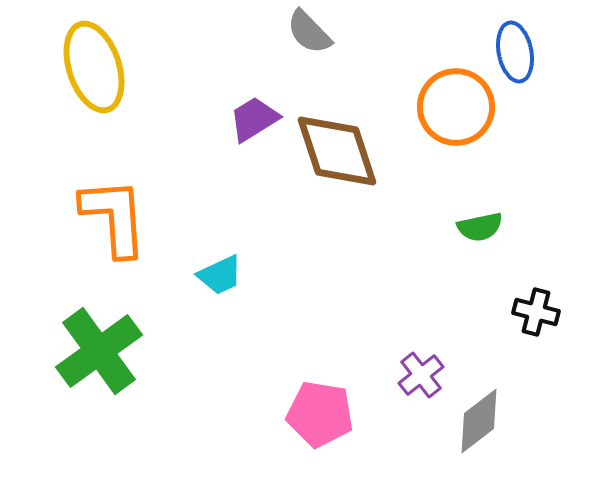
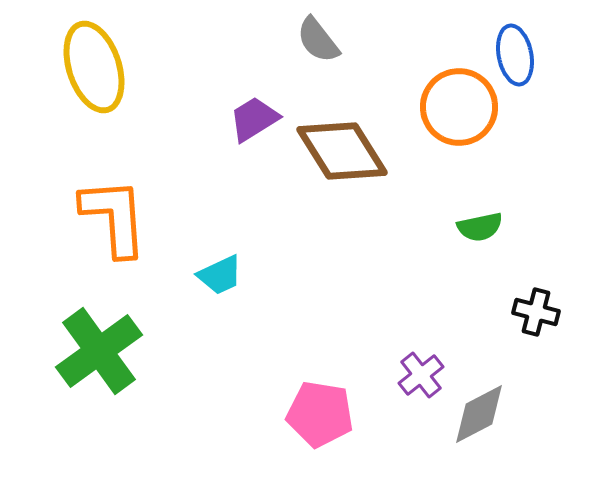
gray semicircle: moved 9 px right, 8 px down; rotated 6 degrees clockwise
blue ellipse: moved 3 px down
orange circle: moved 3 px right
brown diamond: moved 5 px right; rotated 14 degrees counterclockwise
gray diamond: moved 7 px up; rotated 10 degrees clockwise
